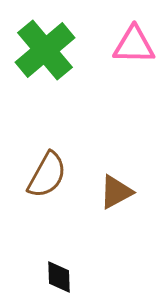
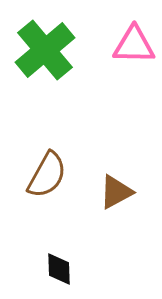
black diamond: moved 8 px up
